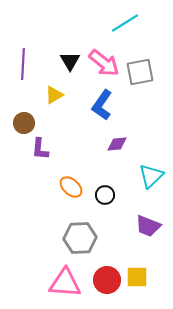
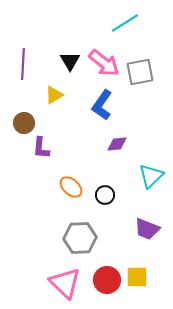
purple L-shape: moved 1 px right, 1 px up
purple trapezoid: moved 1 px left, 3 px down
pink triangle: rotated 40 degrees clockwise
